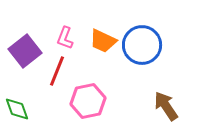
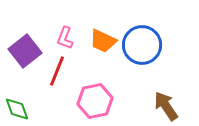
pink hexagon: moved 7 px right
